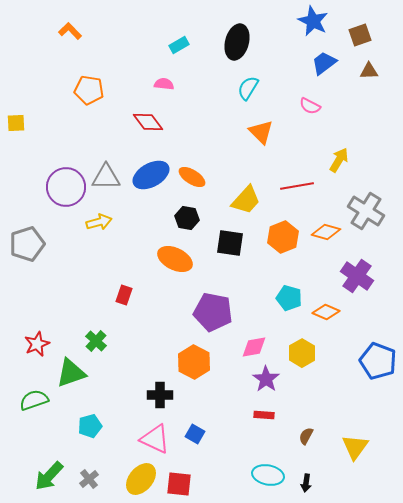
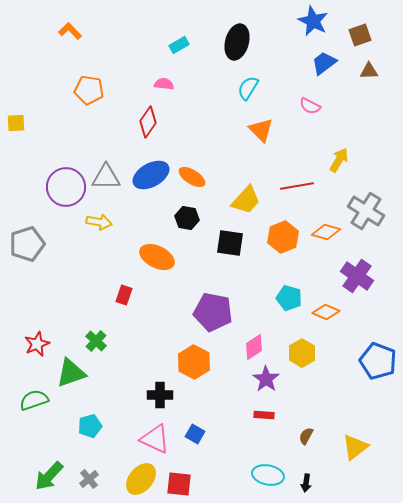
red diamond at (148, 122): rotated 72 degrees clockwise
orange triangle at (261, 132): moved 2 px up
yellow arrow at (99, 222): rotated 25 degrees clockwise
orange ellipse at (175, 259): moved 18 px left, 2 px up
pink diamond at (254, 347): rotated 24 degrees counterclockwise
yellow triangle at (355, 447): rotated 16 degrees clockwise
